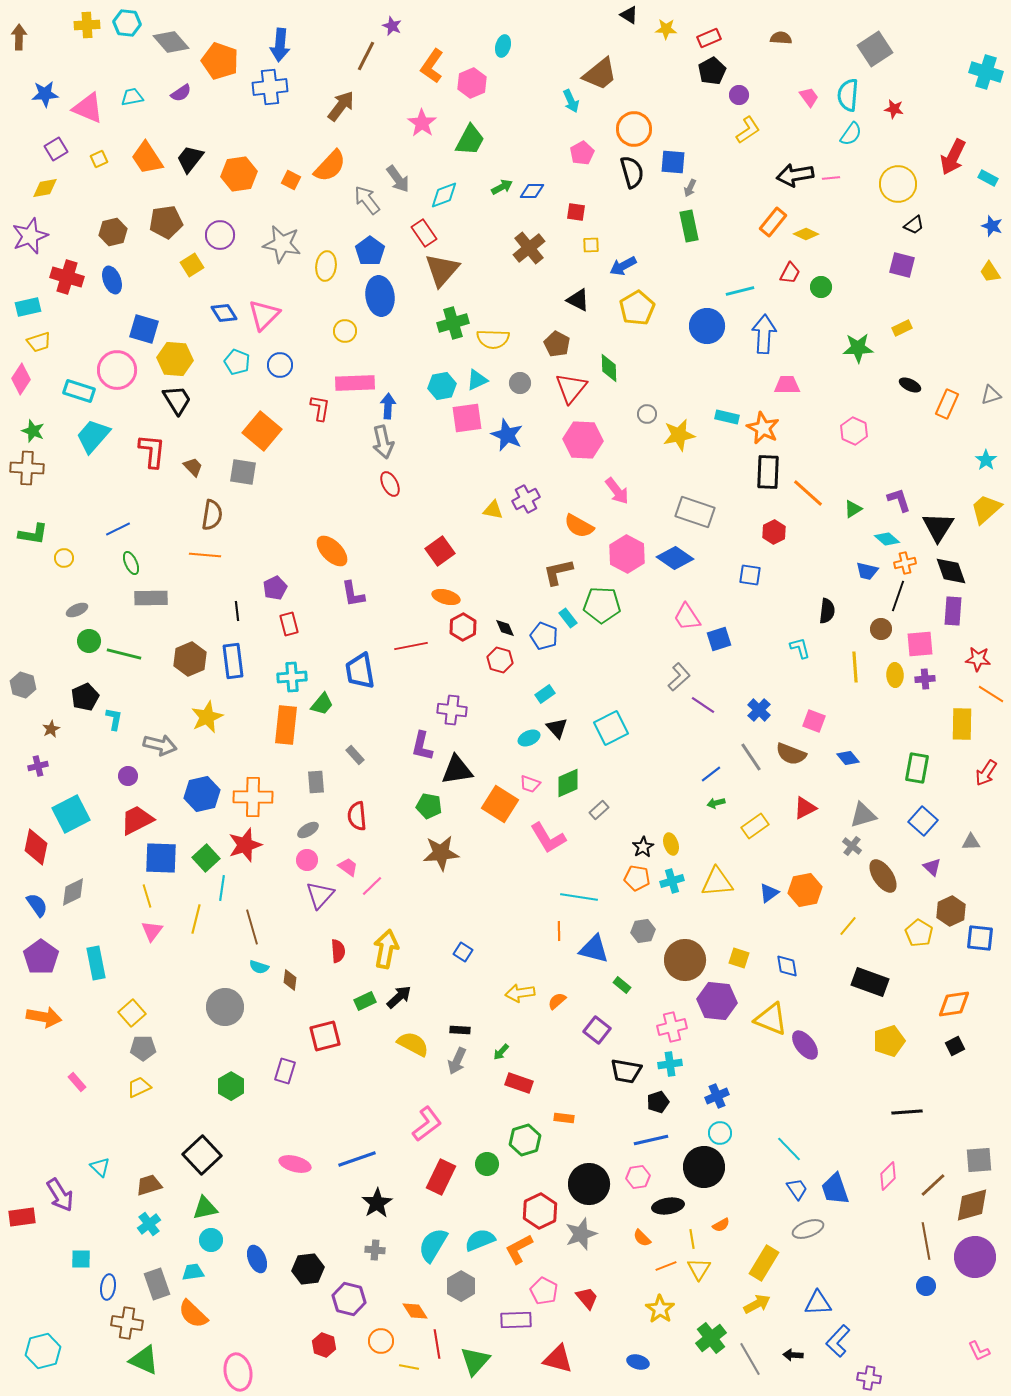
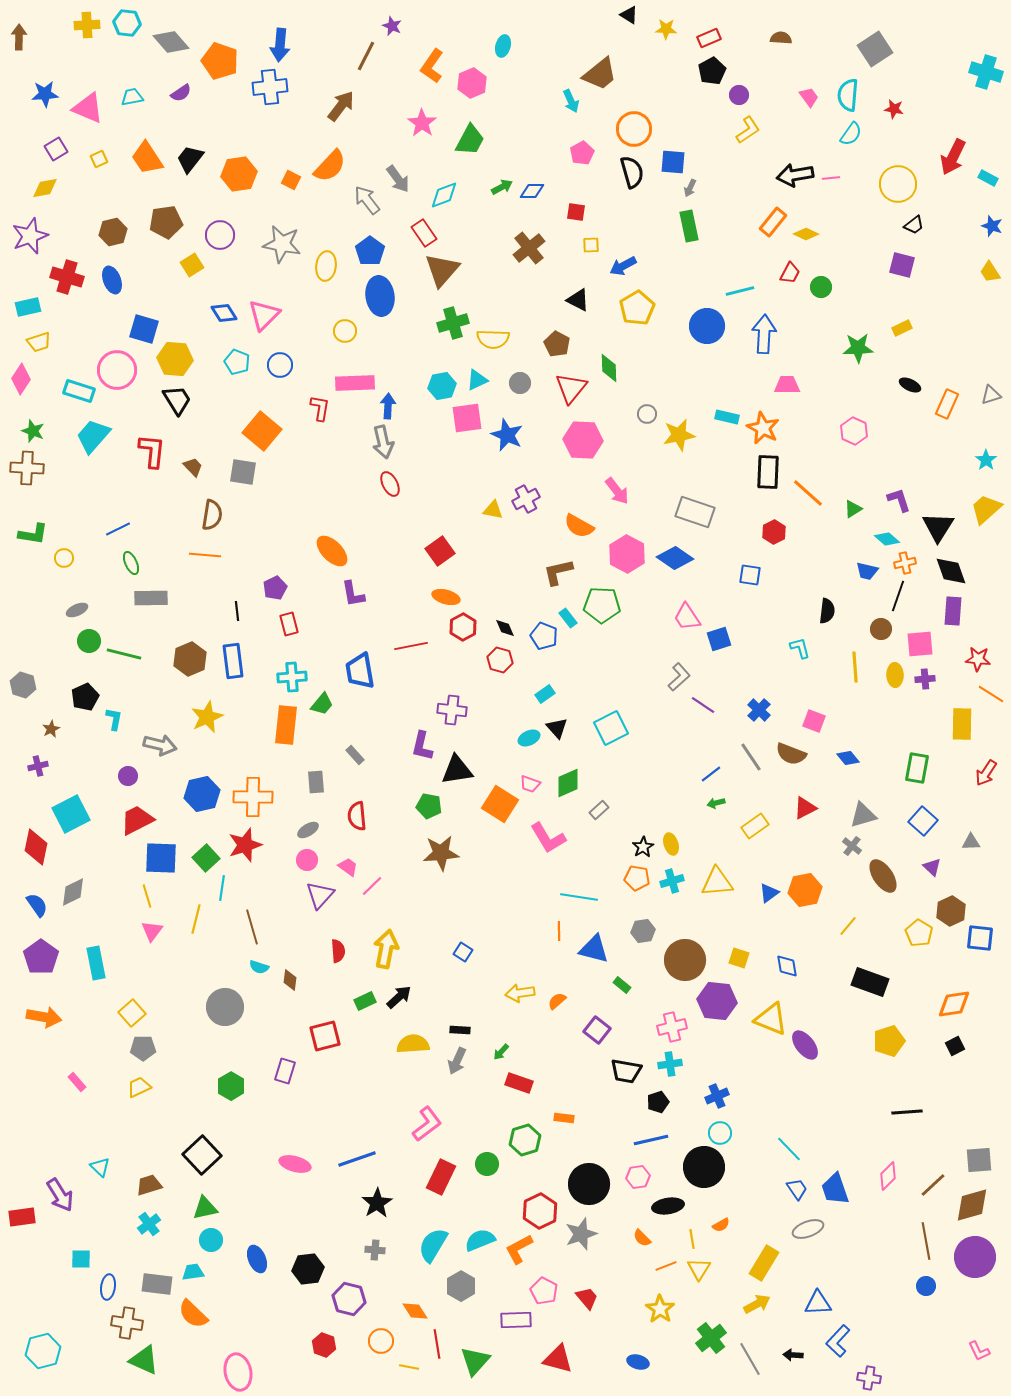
yellow semicircle at (413, 1044): rotated 32 degrees counterclockwise
gray rectangle at (157, 1284): rotated 64 degrees counterclockwise
